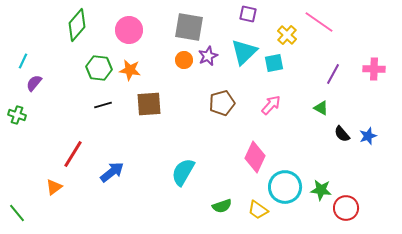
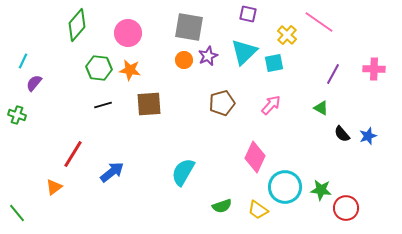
pink circle: moved 1 px left, 3 px down
